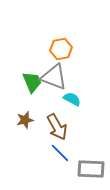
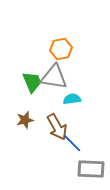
gray triangle: rotated 12 degrees counterclockwise
cyan semicircle: rotated 36 degrees counterclockwise
blue line: moved 12 px right, 10 px up
